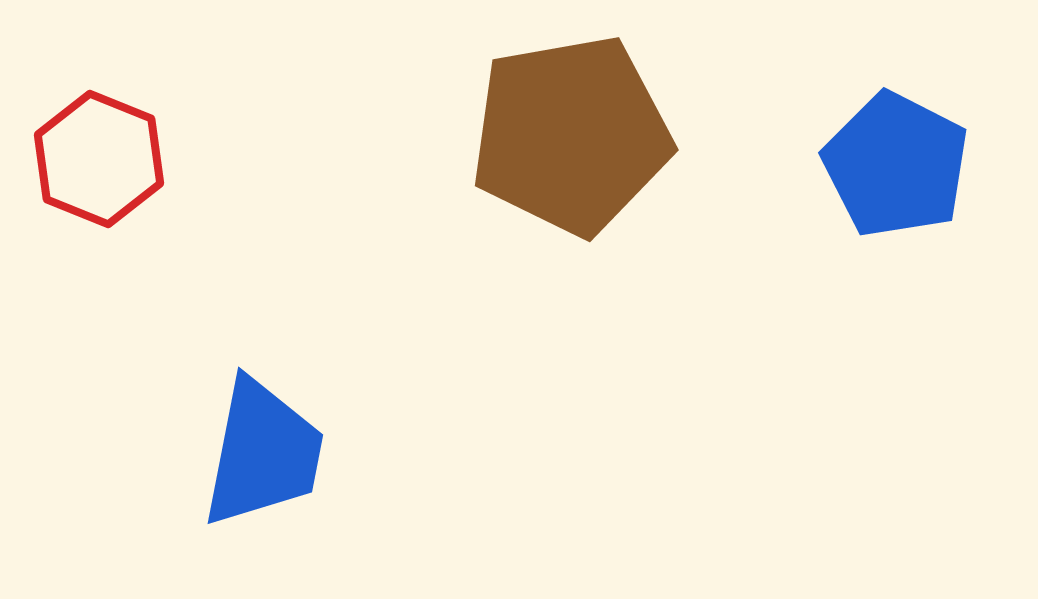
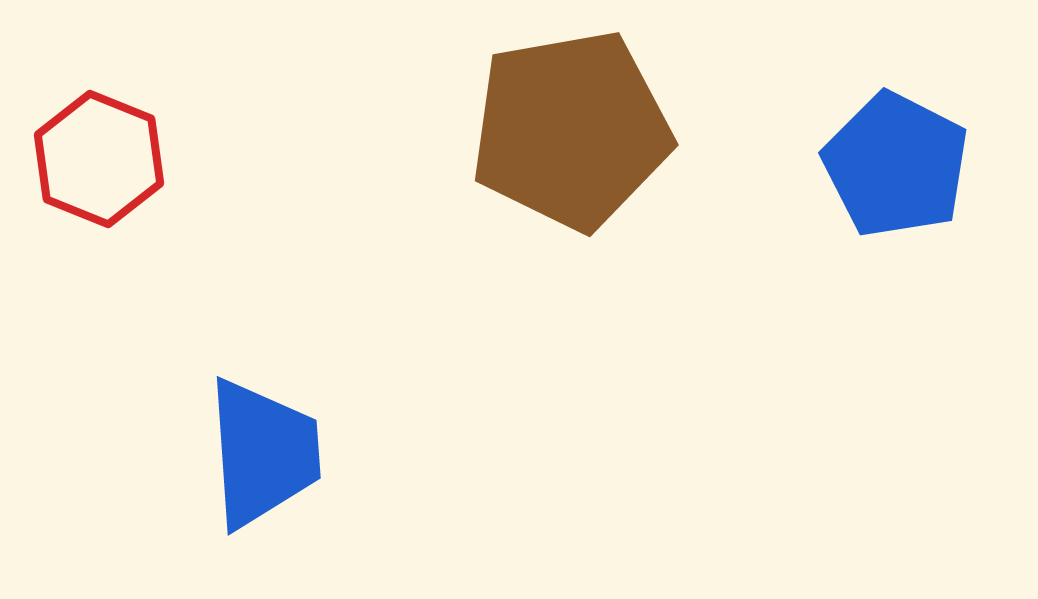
brown pentagon: moved 5 px up
blue trapezoid: rotated 15 degrees counterclockwise
